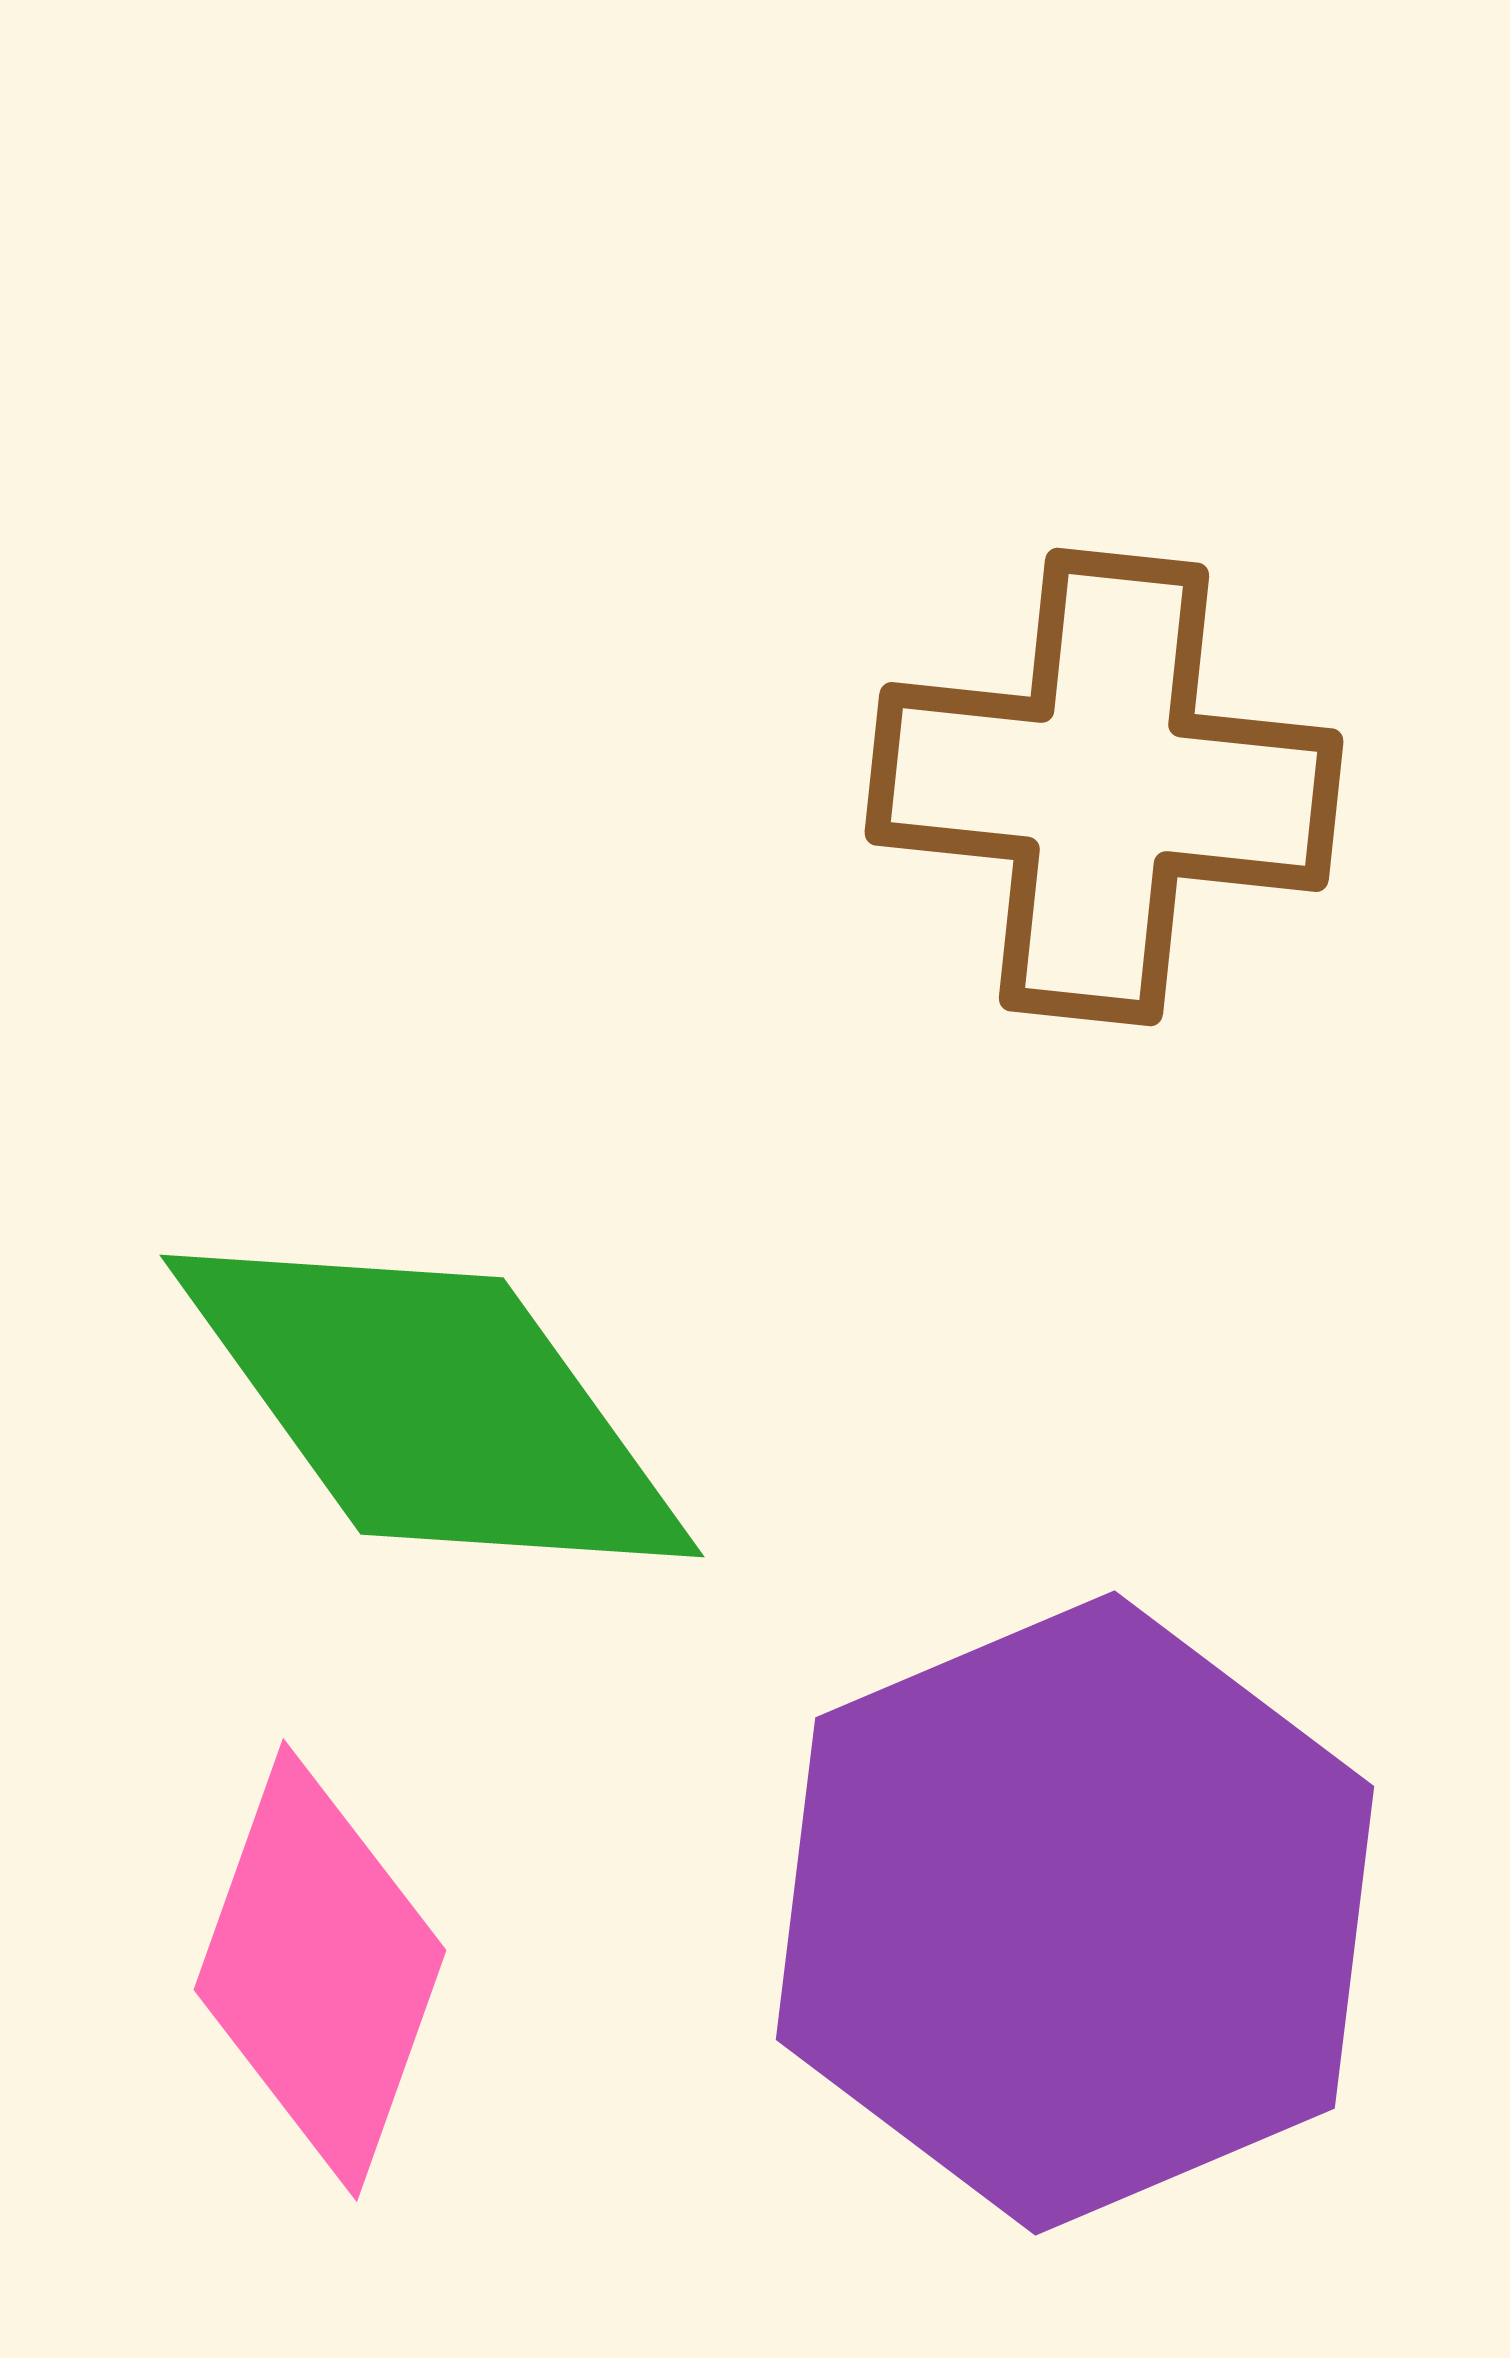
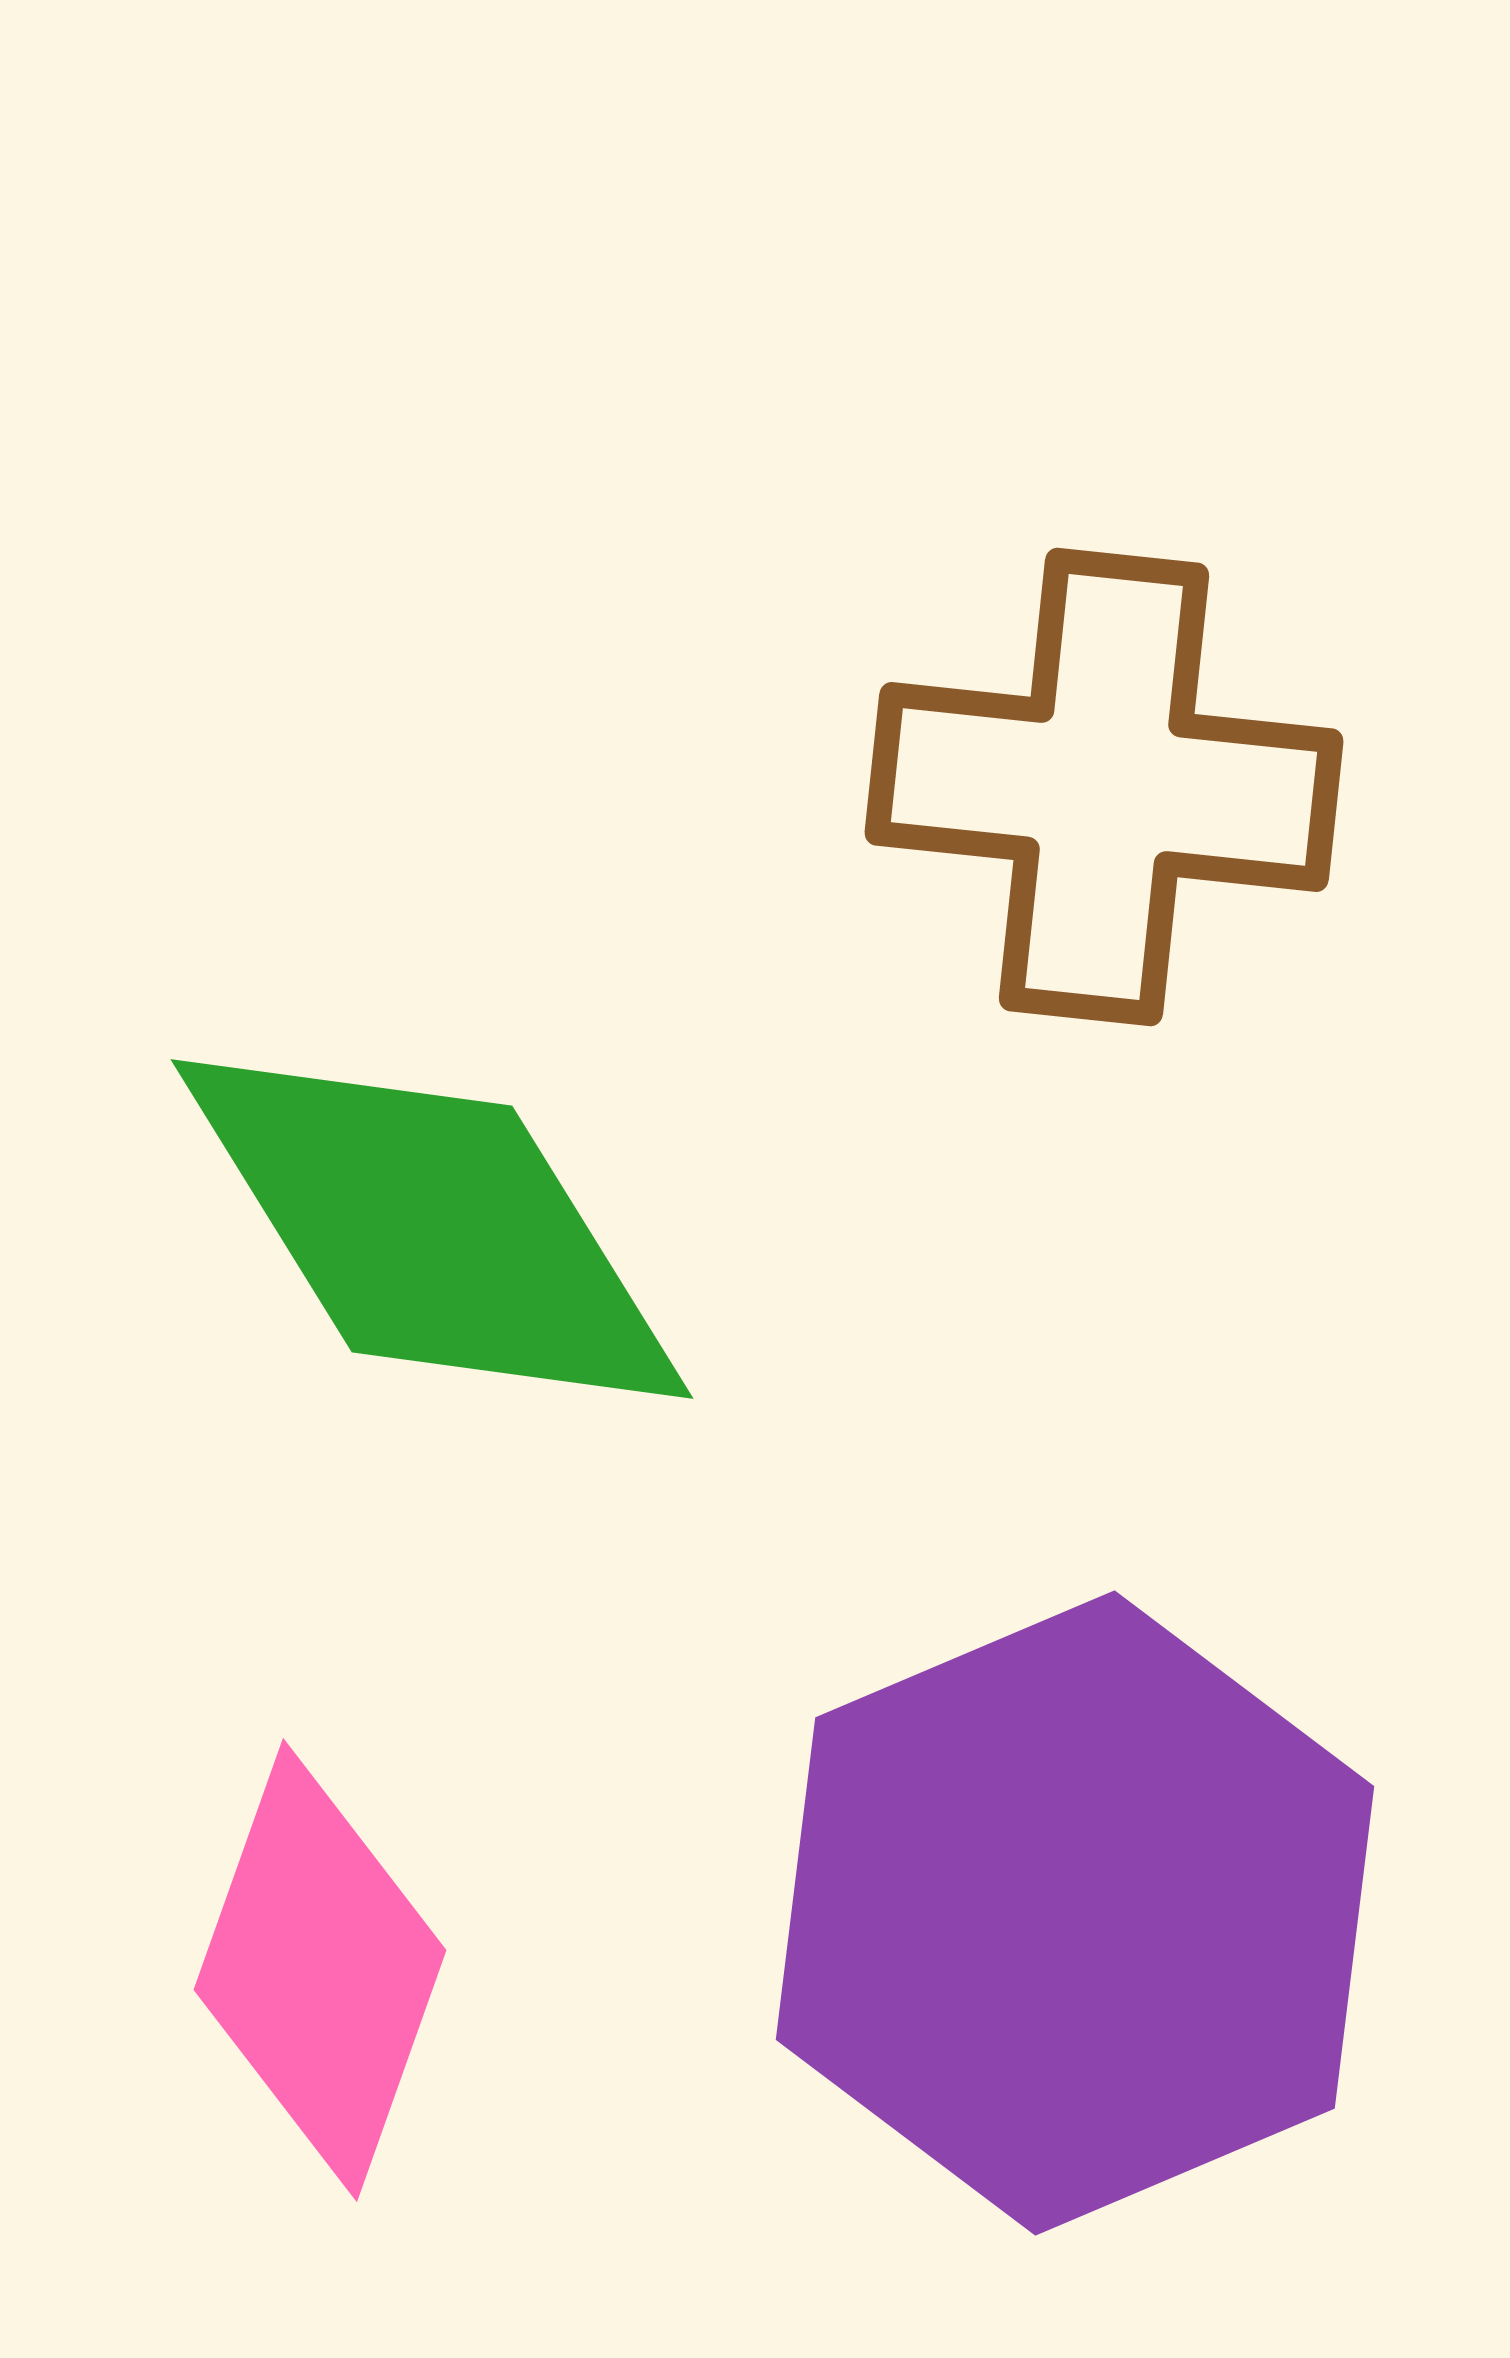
green diamond: moved 177 px up; rotated 4 degrees clockwise
